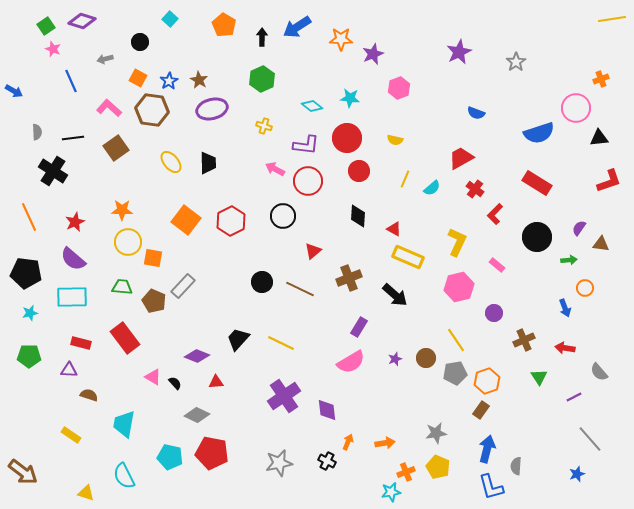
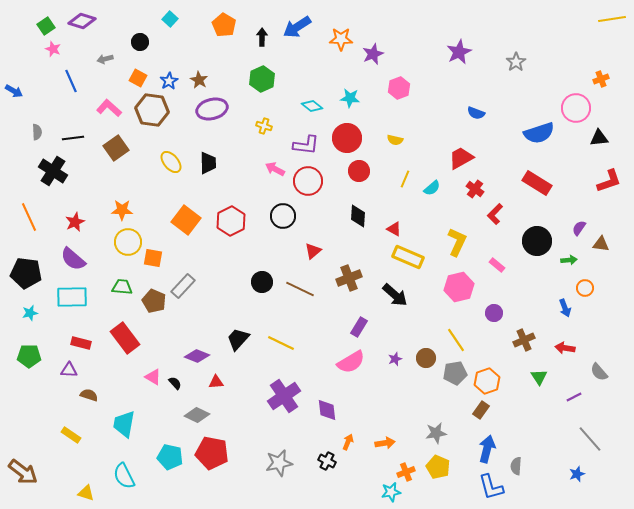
black circle at (537, 237): moved 4 px down
